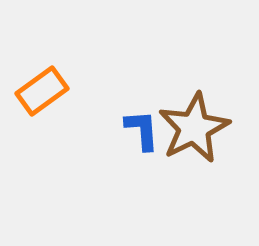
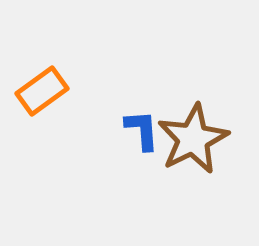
brown star: moved 1 px left, 11 px down
